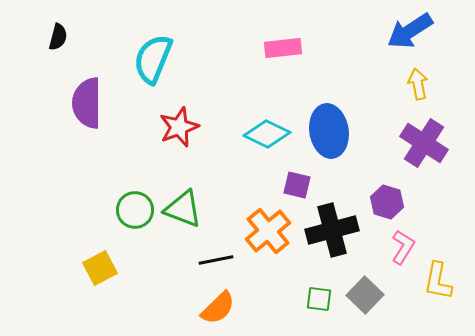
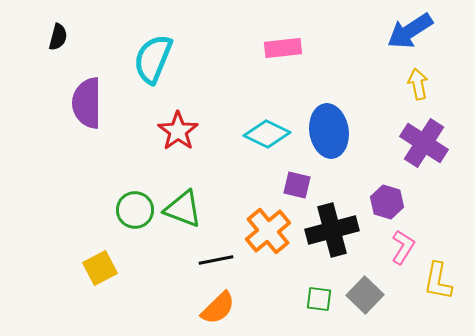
red star: moved 1 px left, 4 px down; rotated 15 degrees counterclockwise
